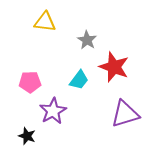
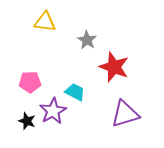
cyan trapezoid: moved 4 px left, 12 px down; rotated 100 degrees counterclockwise
black star: moved 15 px up
